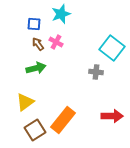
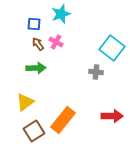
green arrow: rotated 12 degrees clockwise
brown square: moved 1 px left, 1 px down
